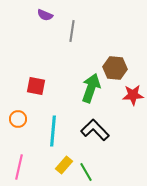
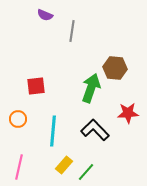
red square: rotated 18 degrees counterclockwise
red star: moved 5 px left, 18 px down
green line: rotated 72 degrees clockwise
